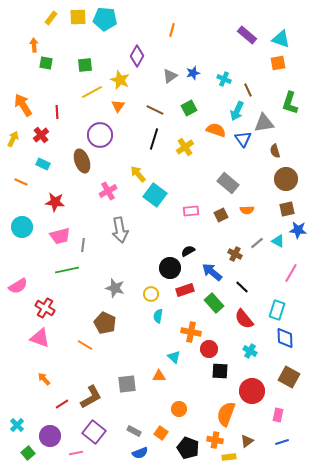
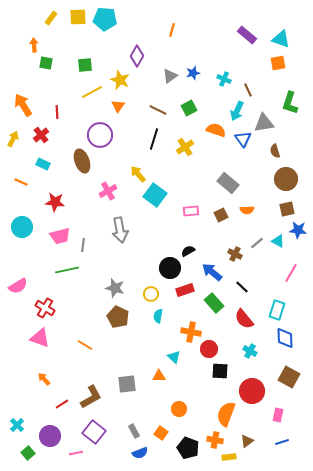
brown line at (155, 110): moved 3 px right
brown pentagon at (105, 323): moved 13 px right, 6 px up
gray rectangle at (134, 431): rotated 32 degrees clockwise
